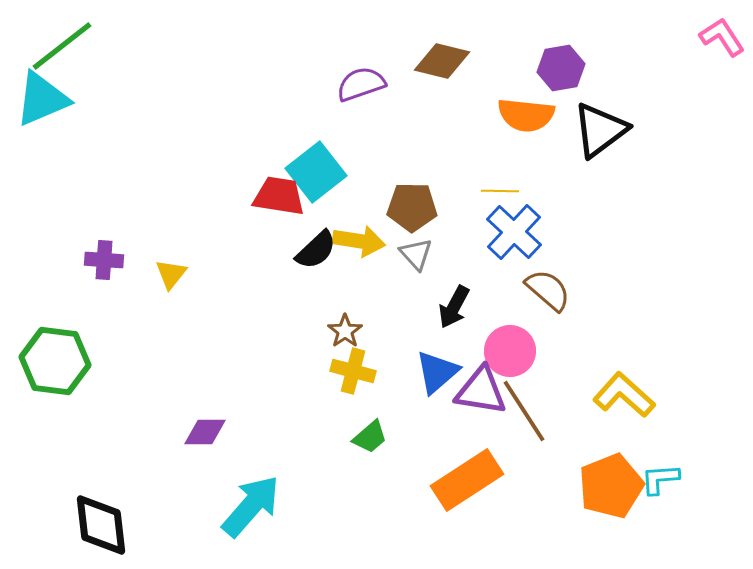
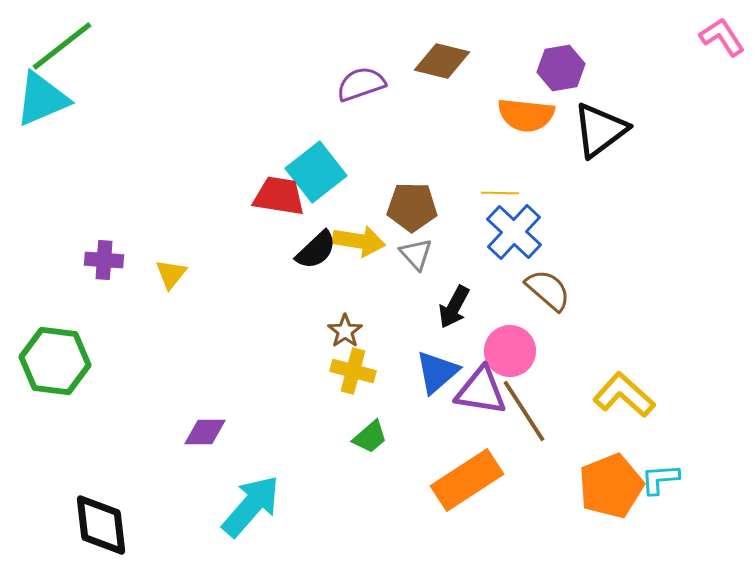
yellow line: moved 2 px down
